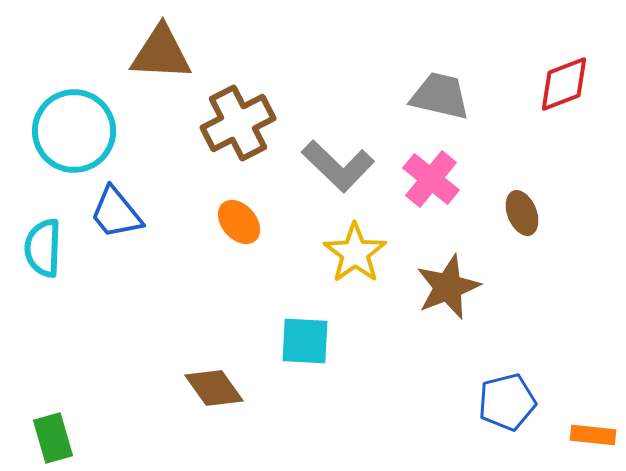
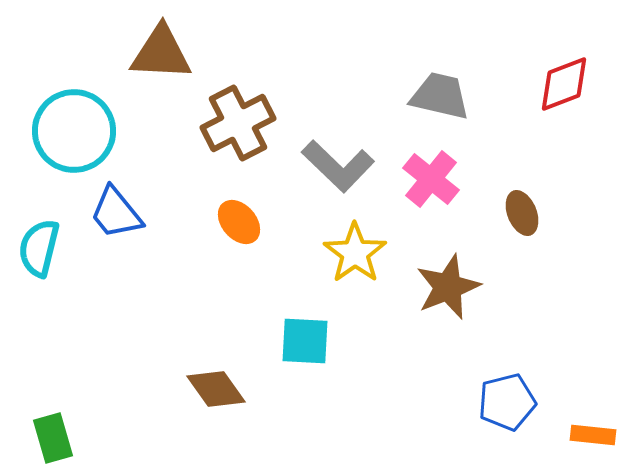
cyan semicircle: moved 4 px left; rotated 12 degrees clockwise
brown diamond: moved 2 px right, 1 px down
